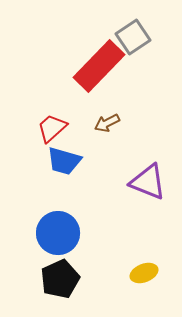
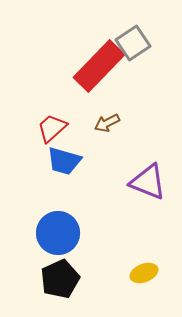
gray square: moved 6 px down
